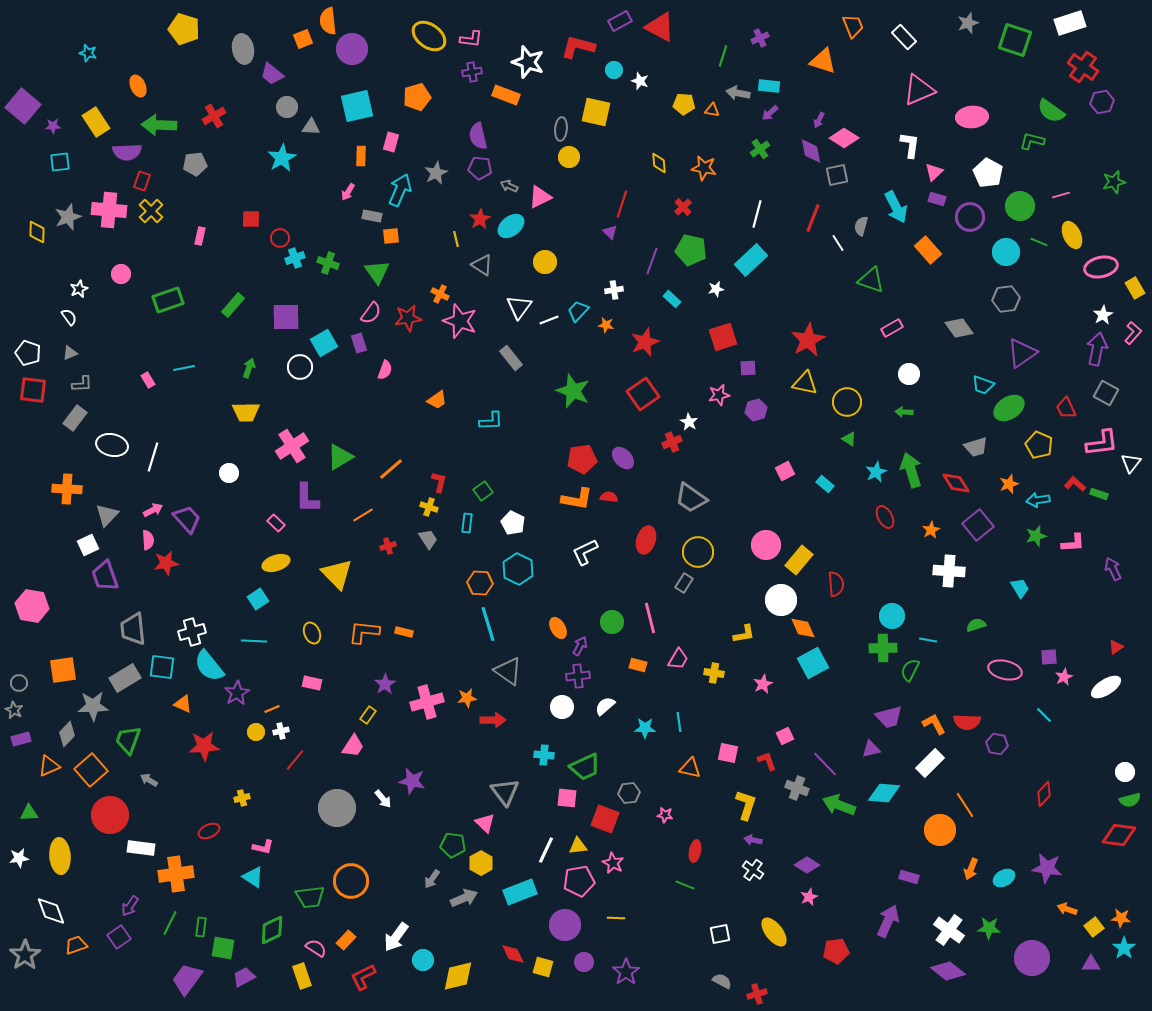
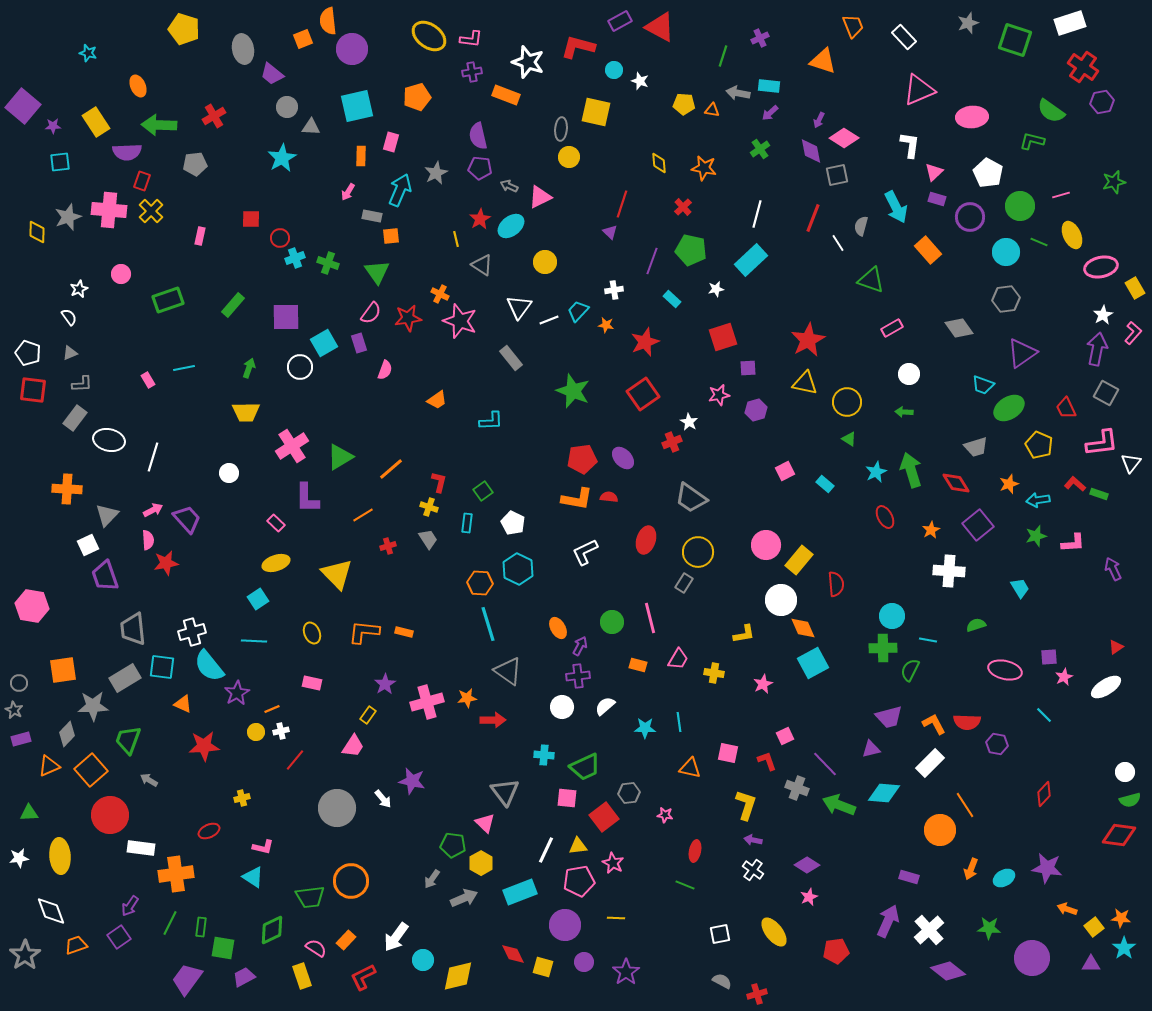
white ellipse at (112, 445): moved 3 px left, 5 px up
red square at (605, 819): moved 1 px left, 2 px up; rotated 32 degrees clockwise
white cross at (949, 930): moved 20 px left; rotated 12 degrees clockwise
